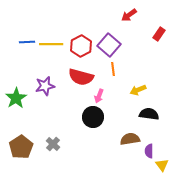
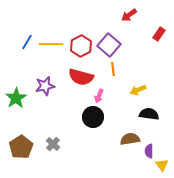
blue line: rotated 56 degrees counterclockwise
